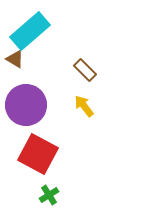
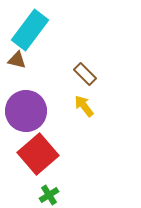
cyan rectangle: moved 1 px up; rotated 12 degrees counterclockwise
brown triangle: moved 2 px right, 1 px down; rotated 18 degrees counterclockwise
brown rectangle: moved 4 px down
purple circle: moved 6 px down
red square: rotated 21 degrees clockwise
